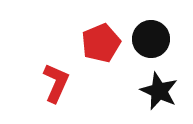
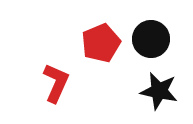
black star: rotated 12 degrees counterclockwise
